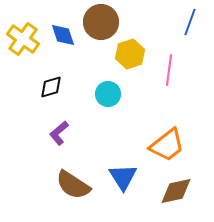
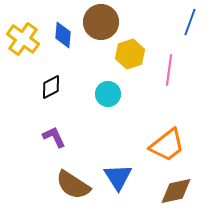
blue diamond: rotated 24 degrees clockwise
black diamond: rotated 10 degrees counterclockwise
purple L-shape: moved 5 px left, 4 px down; rotated 105 degrees clockwise
blue triangle: moved 5 px left
